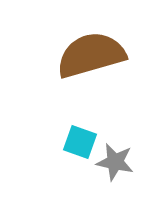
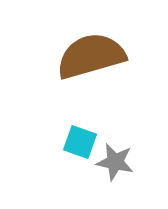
brown semicircle: moved 1 px down
